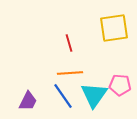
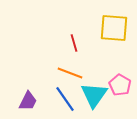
yellow square: rotated 12 degrees clockwise
red line: moved 5 px right
orange line: rotated 25 degrees clockwise
pink pentagon: rotated 25 degrees clockwise
blue line: moved 2 px right, 3 px down
